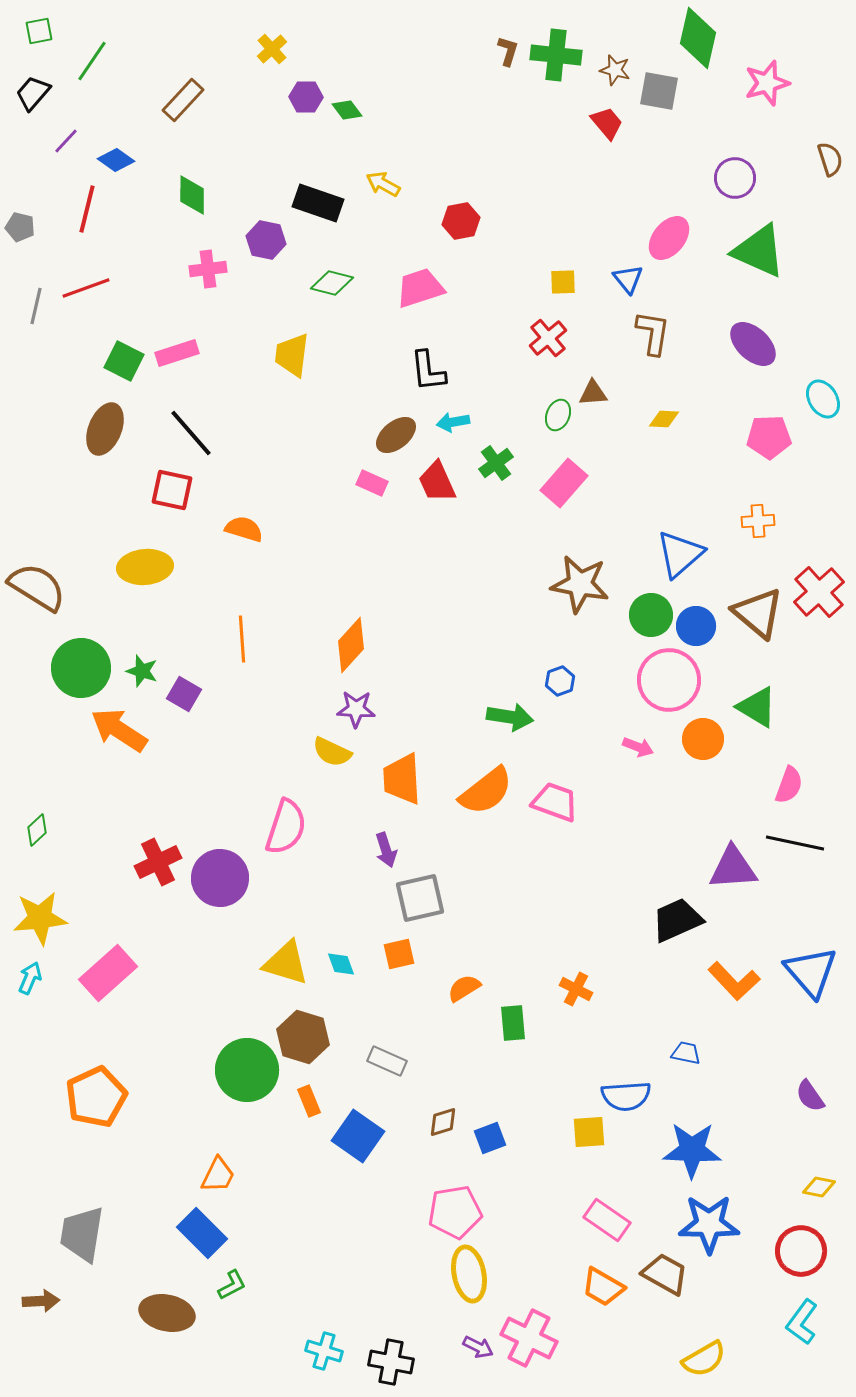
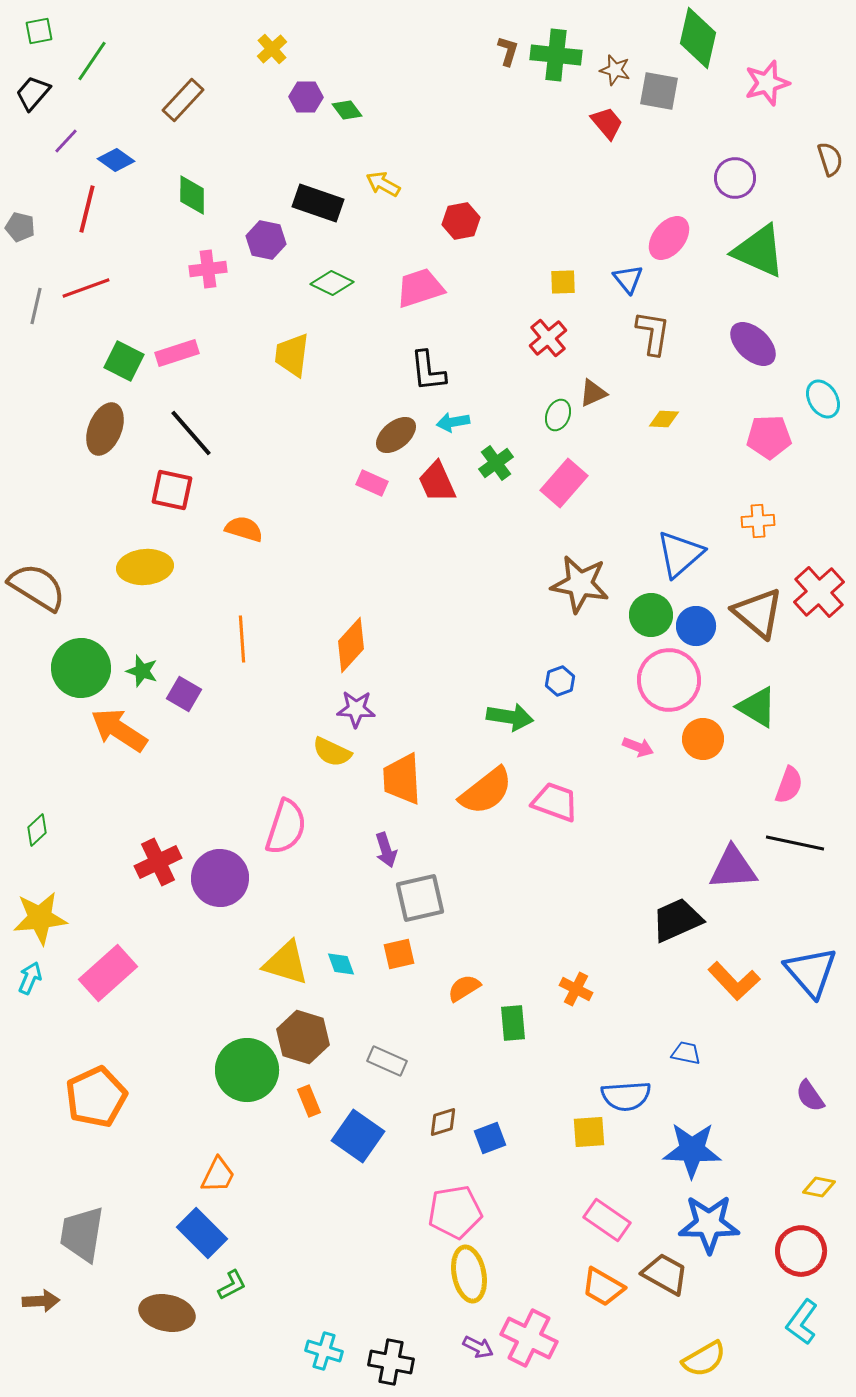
green diamond at (332, 283): rotated 12 degrees clockwise
brown triangle at (593, 393): rotated 20 degrees counterclockwise
